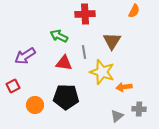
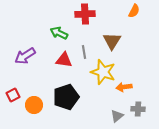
green arrow: moved 3 px up
red triangle: moved 3 px up
yellow star: moved 1 px right
red square: moved 9 px down
black pentagon: rotated 20 degrees counterclockwise
orange circle: moved 1 px left
gray cross: moved 1 px left
